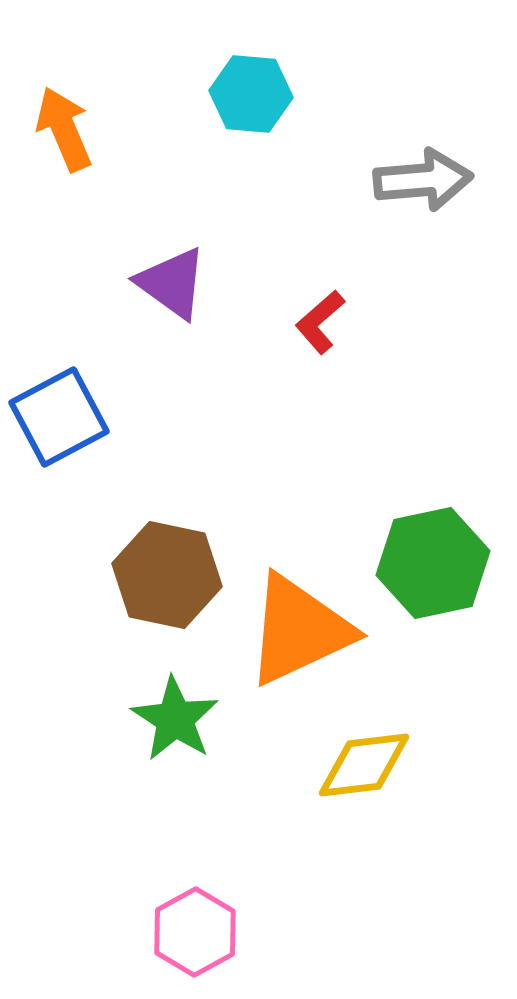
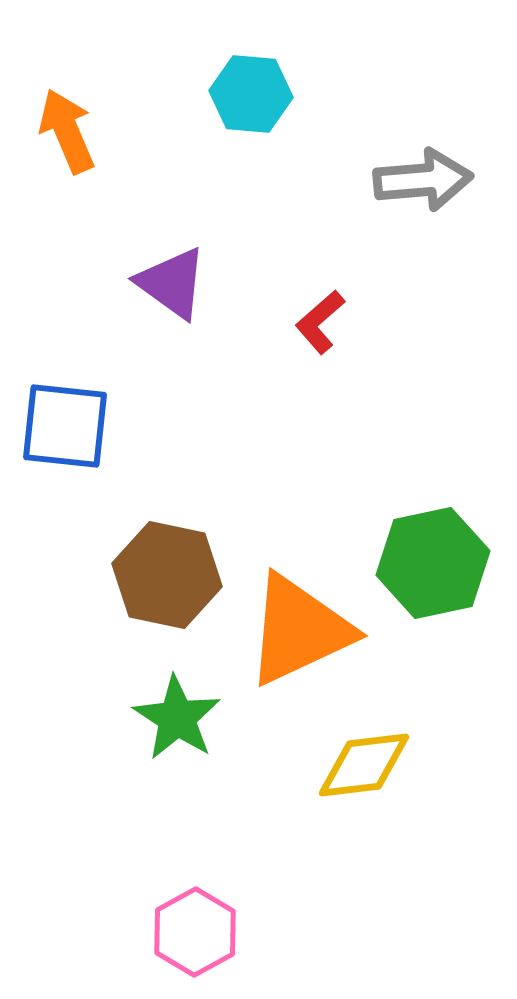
orange arrow: moved 3 px right, 2 px down
blue square: moved 6 px right, 9 px down; rotated 34 degrees clockwise
green star: moved 2 px right, 1 px up
